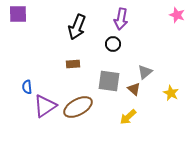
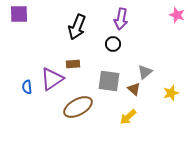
purple square: moved 1 px right
yellow star: rotated 28 degrees clockwise
purple triangle: moved 7 px right, 27 px up
